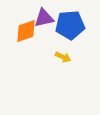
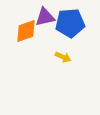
purple triangle: moved 1 px right, 1 px up
blue pentagon: moved 2 px up
